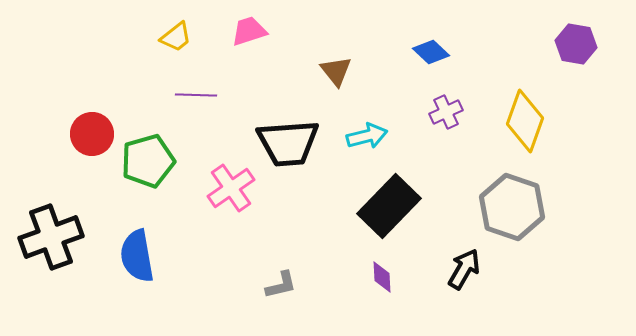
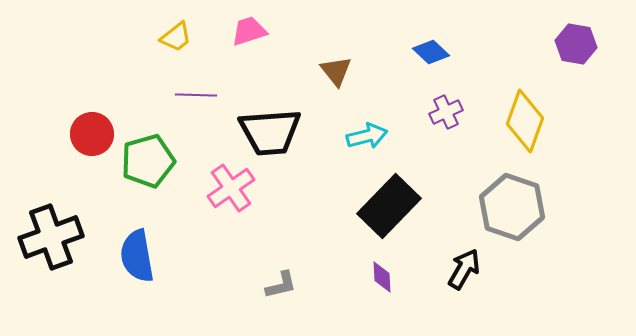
black trapezoid: moved 18 px left, 11 px up
